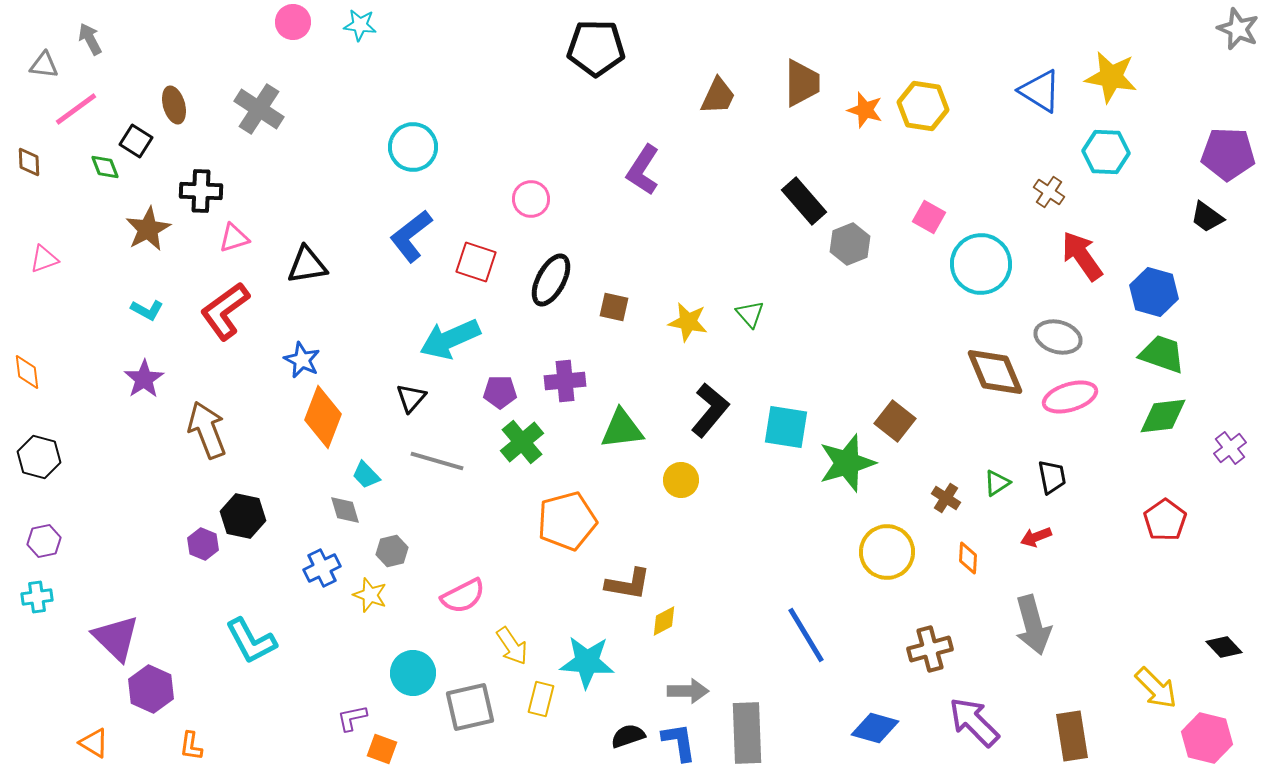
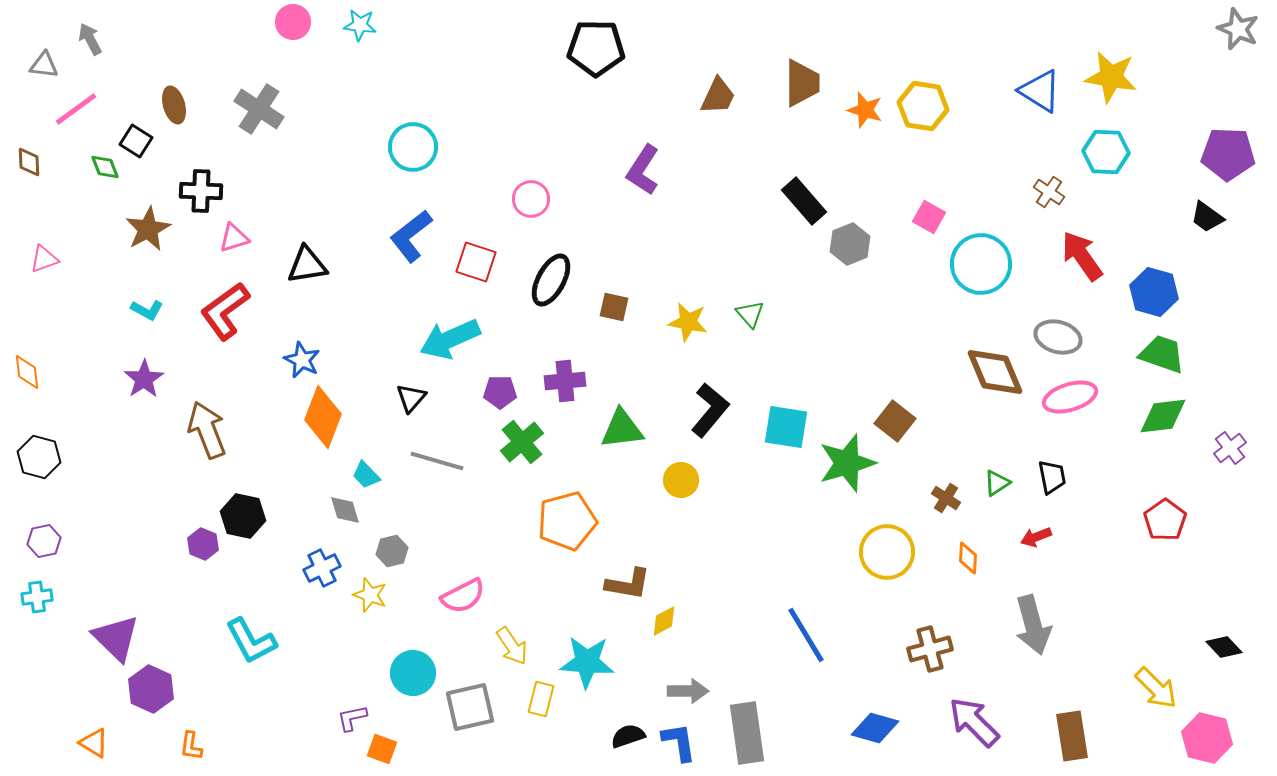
gray rectangle at (747, 733): rotated 6 degrees counterclockwise
